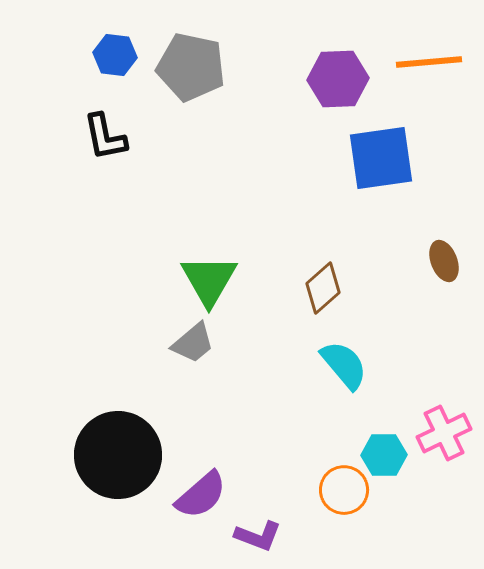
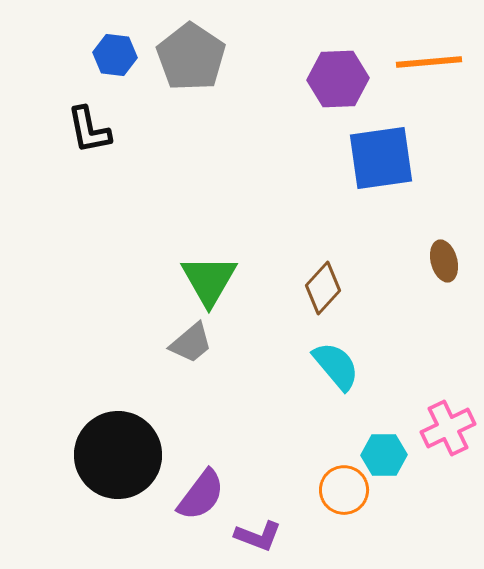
gray pentagon: moved 10 px up; rotated 22 degrees clockwise
black L-shape: moved 16 px left, 7 px up
brown ellipse: rotated 6 degrees clockwise
brown diamond: rotated 6 degrees counterclockwise
gray trapezoid: moved 2 px left
cyan semicircle: moved 8 px left, 1 px down
pink cross: moved 4 px right, 5 px up
purple semicircle: rotated 12 degrees counterclockwise
